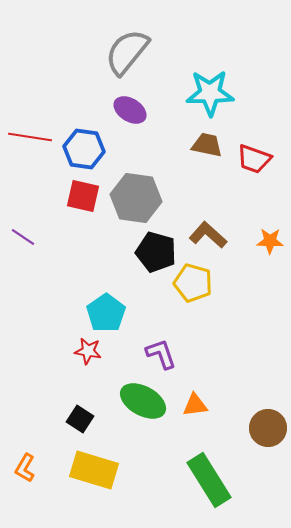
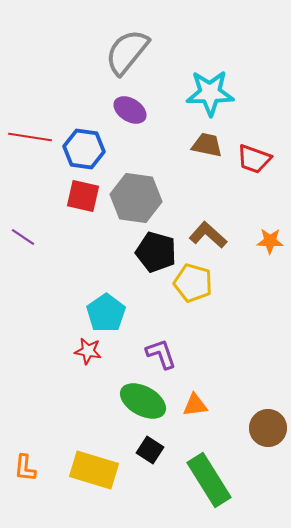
black square: moved 70 px right, 31 px down
orange L-shape: rotated 24 degrees counterclockwise
